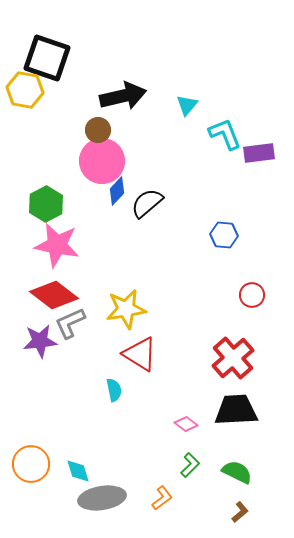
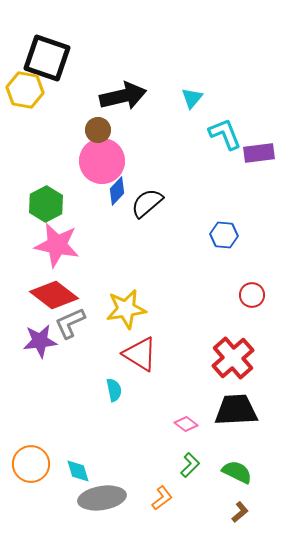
cyan triangle: moved 5 px right, 7 px up
